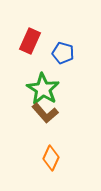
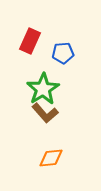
blue pentagon: rotated 20 degrees counterclockwise
green star: rotated 8 degrees clockwise
orange diamond: rotated 60 degrees clockwise
